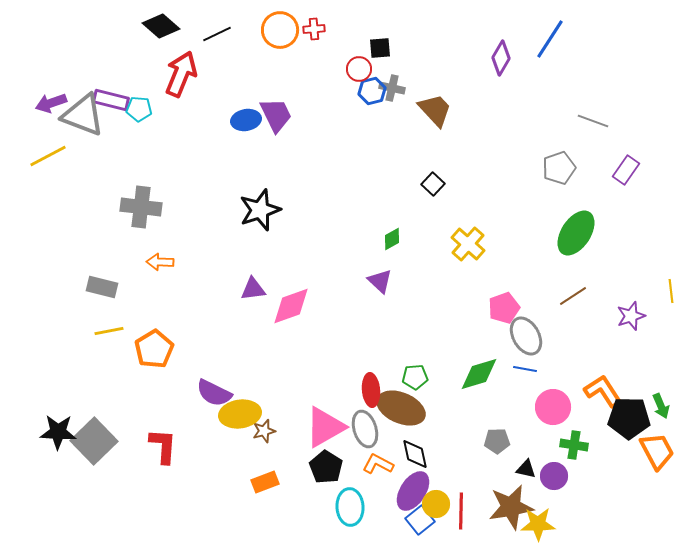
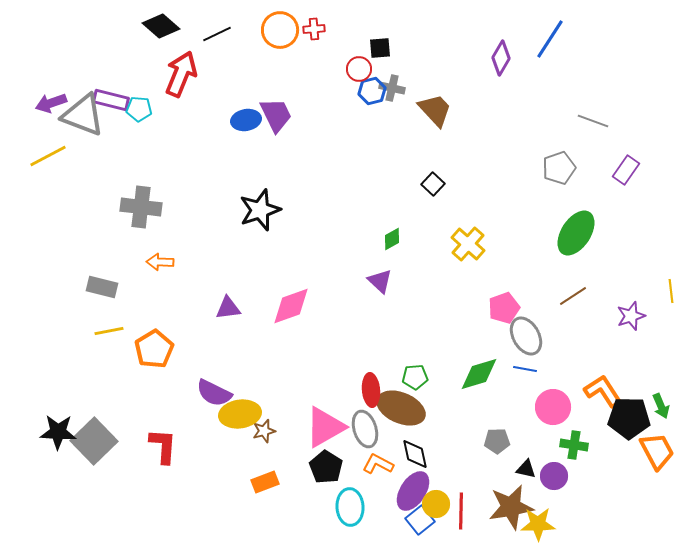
purple triangle at (253, 289): moved 25 px left, 19 px down
